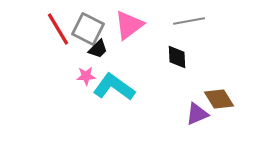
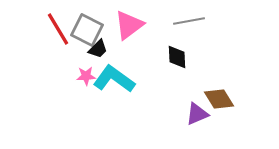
gray square: moved 1 px left, 1 px down
cyan L-shape: moved 8 px up
